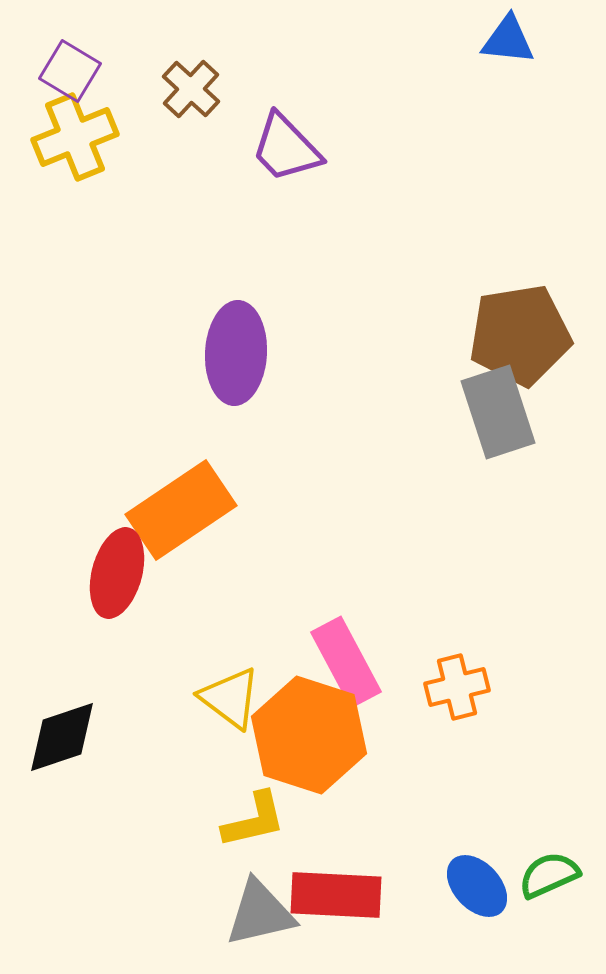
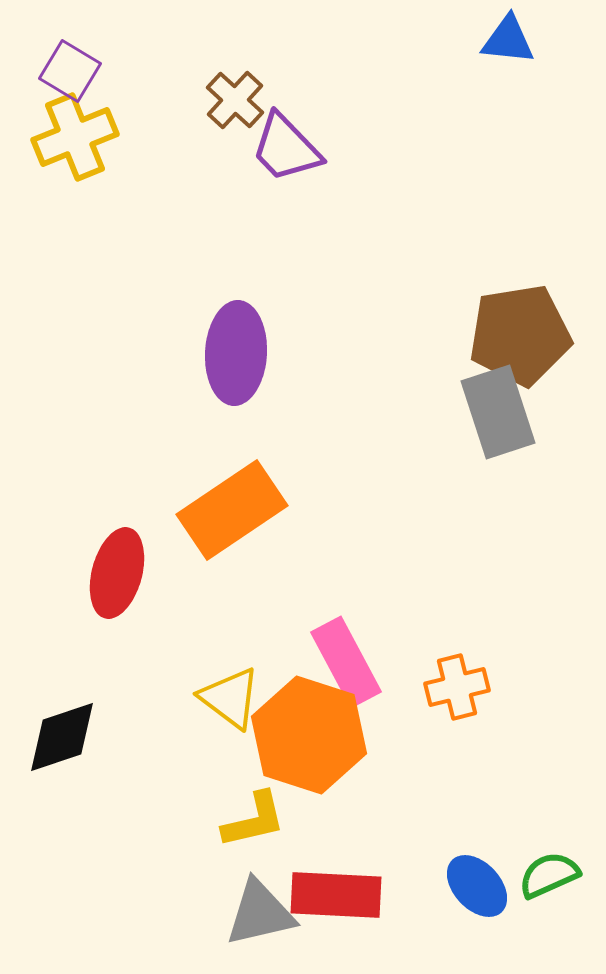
brown cross: moved 44 px right, 11 px down
orange rectangle: moved 51 px right
